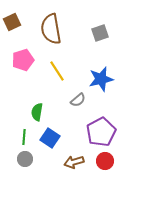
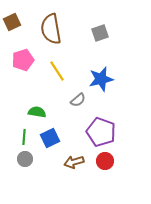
green semicircle: rotated 90 degrees clockwise
purple pentagon: rotated 24 degrees counterclockwise
blue square: rotated 30 degrees clockwise
